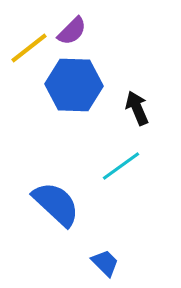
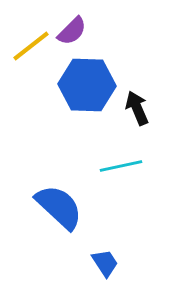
yellow line: moved 2 px right, 2 px up
blue hexagon: moved 13 px right
cyan line: rotated 24 degrees clockwise
blue semicircle: moved 3 px right, 3 px down
blue trapezoid: rotated 12 degrees clockwise
